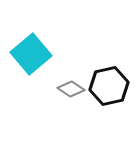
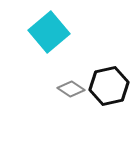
cyan square: moved 18 px right, 22 px up
